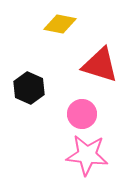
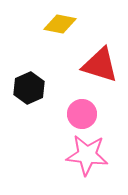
black hexagon: rotated 12 degrees clockwise
